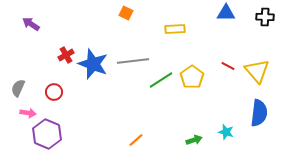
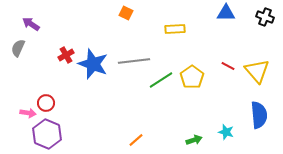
black cross: rotated 18 degrees clockwise
gray line: moved 1 px right
gray semicircle: moved 40 px up
red circle: moved 8 px left, 11 px down
blue semicircle: moved 2 px down; rotated 12 degrees counterclockwise
